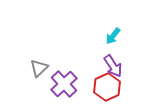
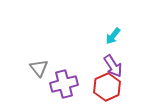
gray triangle: rotated 24 degrees counterclockwise
purple cross: rotated 28 degrees clockwise
